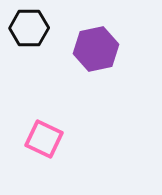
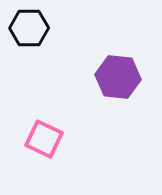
purple hexagon: moved 22 px right, 28 px down; rotated 18 degrees clockwise
